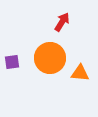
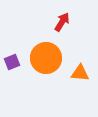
orange circle: moved 4 px left
purple square: rotated 14 degrees counterclockwise
